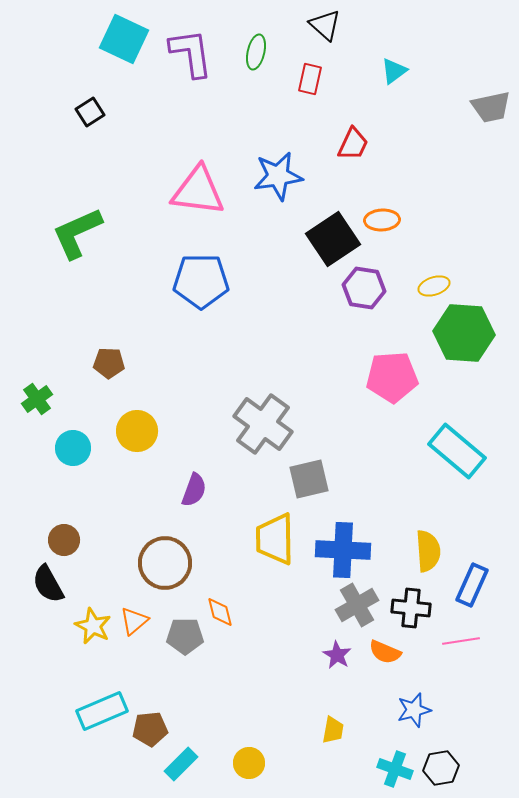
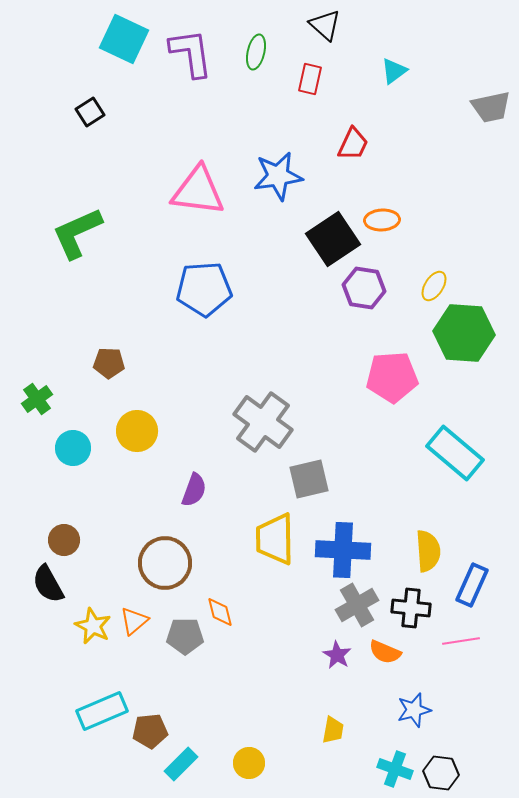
blue pentagon at (201, 281): moved 3 px right, 8 px down; rotated 4 degrees counterclockwise
yellow ellipse at (434, 286): rotated 40 degrees counterclockwise
gray cross at (263, 424): moved 2 px up
cyan rectangle at (457, 451): moved 2 px left, 2 px down
brown pentagon at (150, 729): moved 2 px down
black hexagon at (441, 768): moved 5 px down; rotated 16 degrees clockwise
